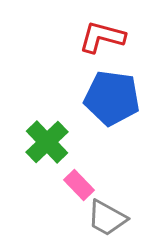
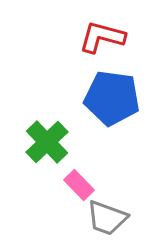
gray trapezoid: rotated 9 degrees counterclockwise
